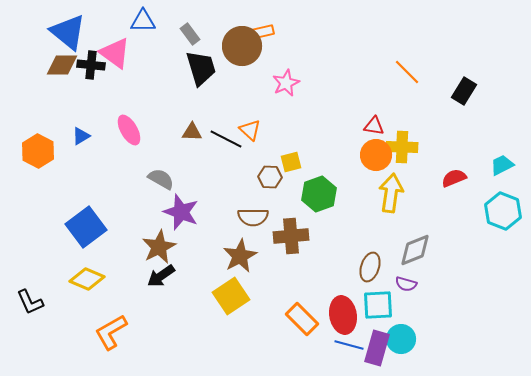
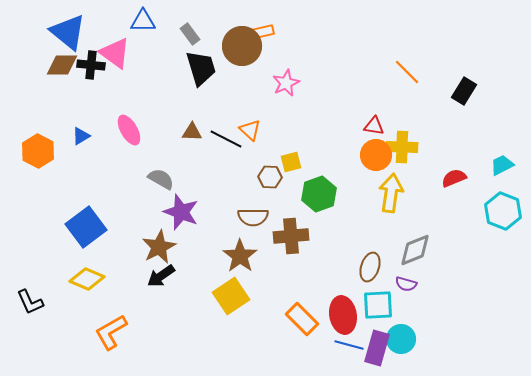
brown star at (240, 256): rotated 8 degrees counterclockwise
